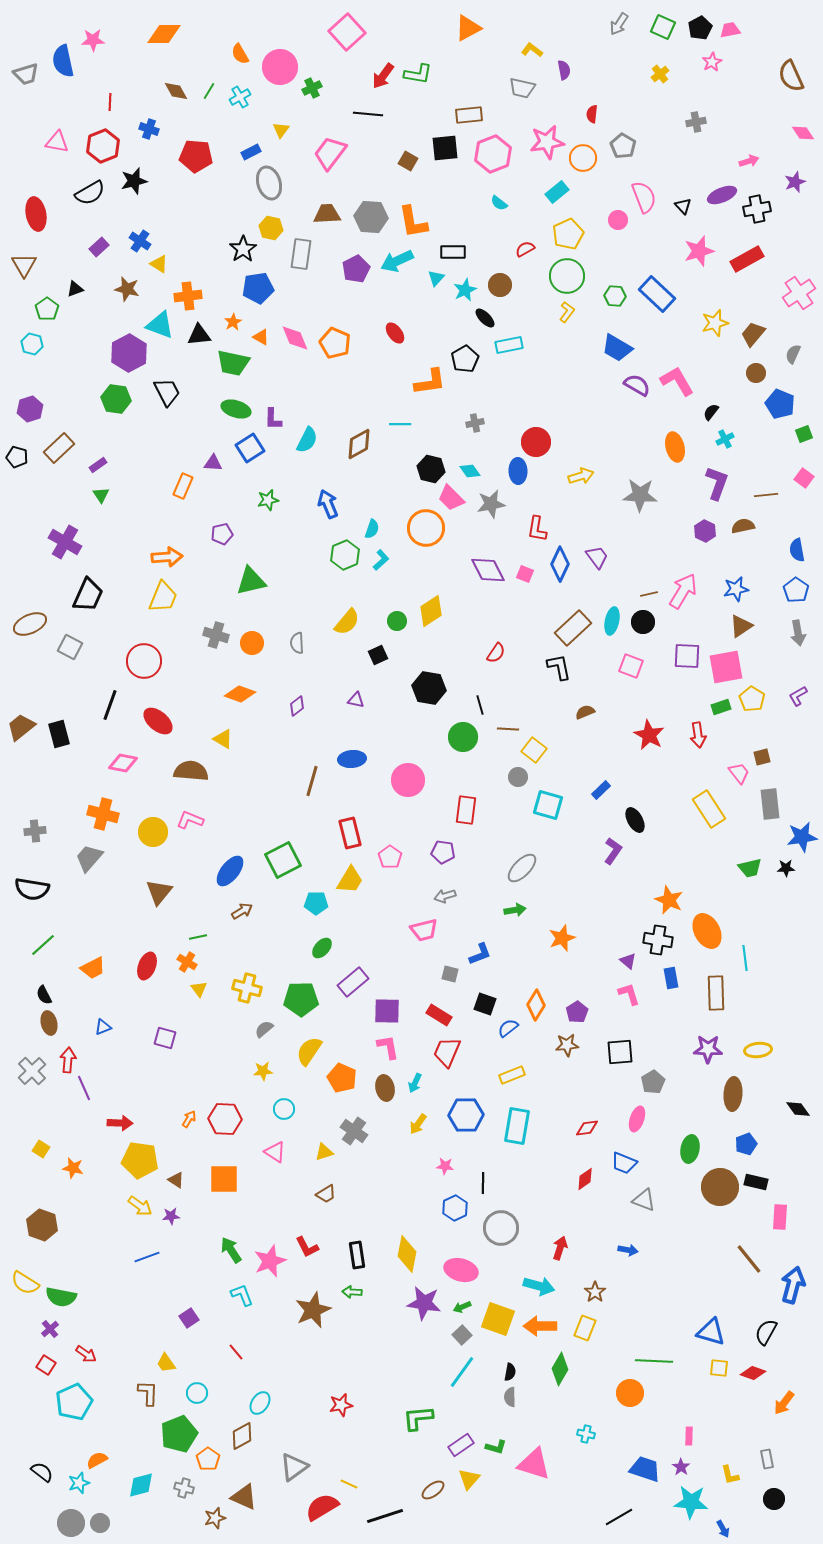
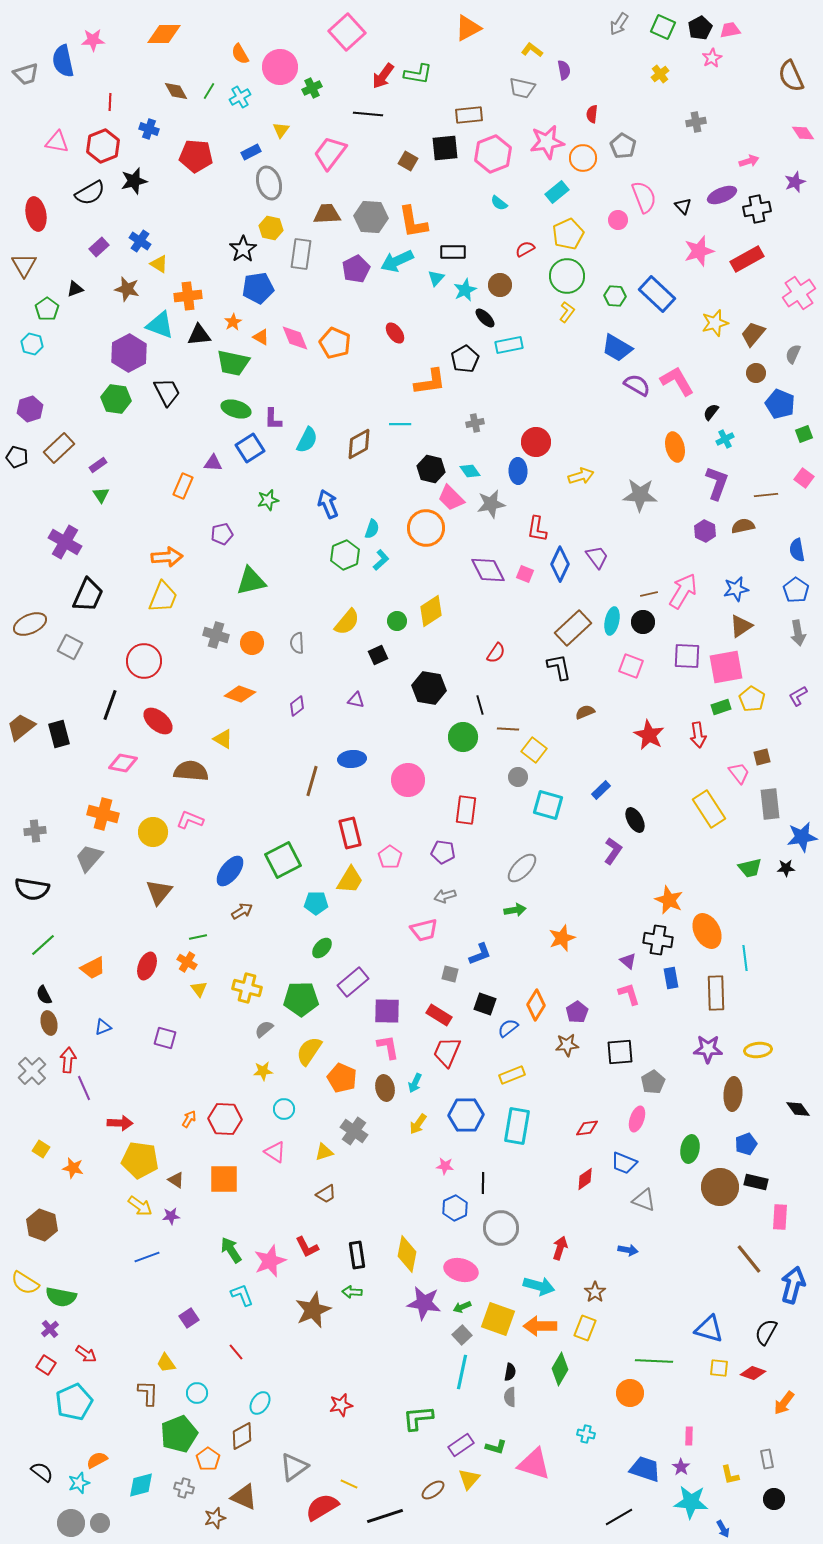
pink star at (712, 62): moved 4 px up
blue triangle at (711, 1332): moved 2 px left, 3 px up
cyan line at (462, 1372): rotated 24 degrees counterclockwise
